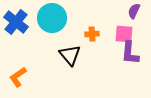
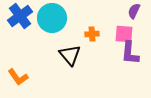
blue cross: moved 4 px right, 6 px up; rotated 15 degrees clockwise
orange L-shape: rotated 90 degrees counterclockwise
